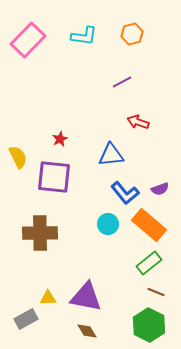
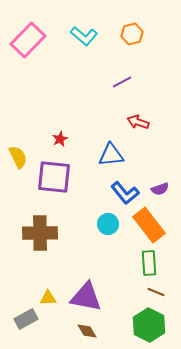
cyan L-shape: rotated 32 degrees clockwise
orange rectangle: rotated 12 degrees clockwise
green rectangle: rotated 55 degrees counterclockwise
